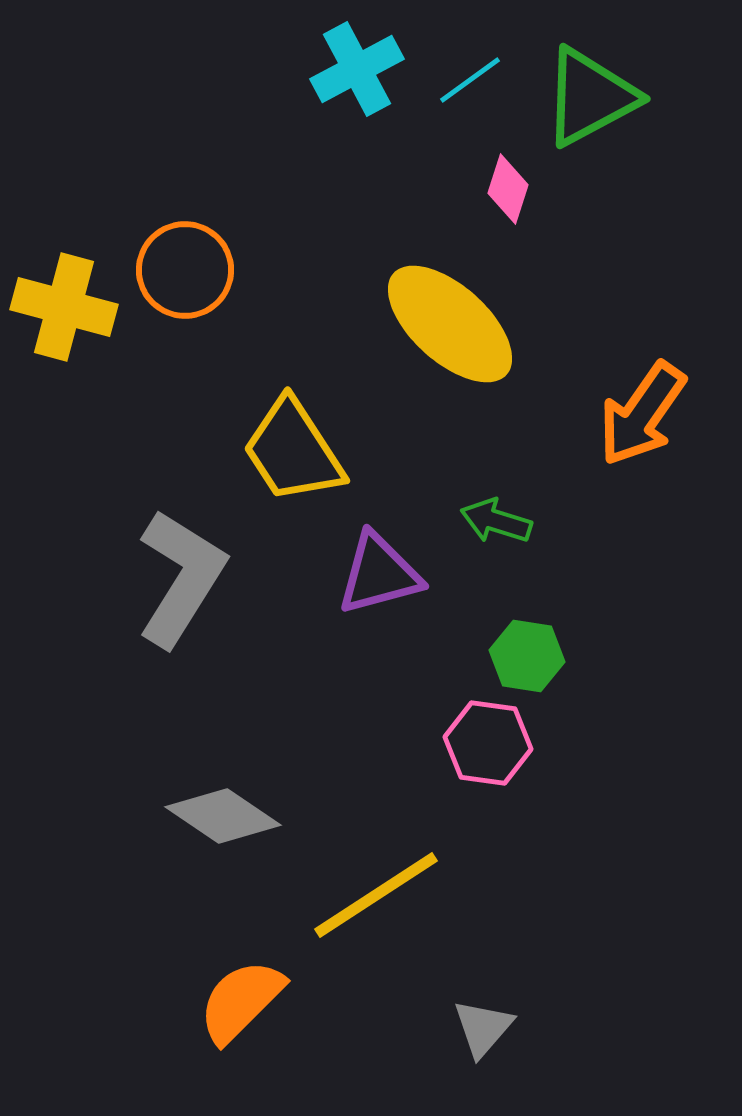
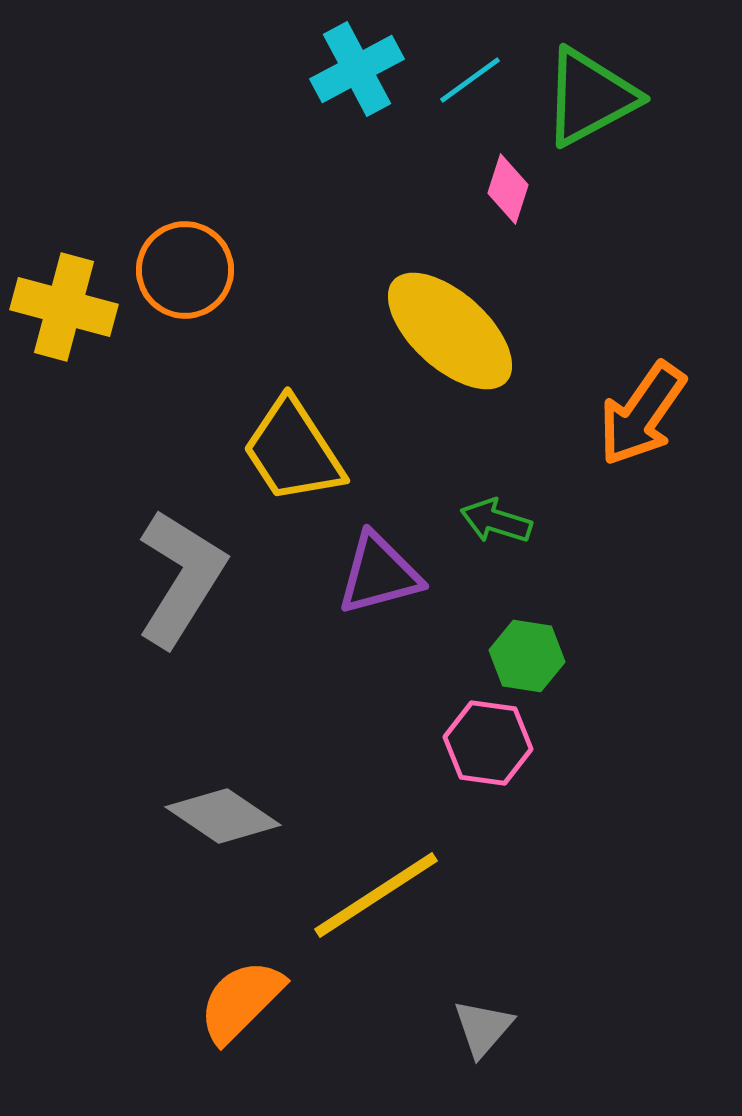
yellow ellipse: moved 7 px down
